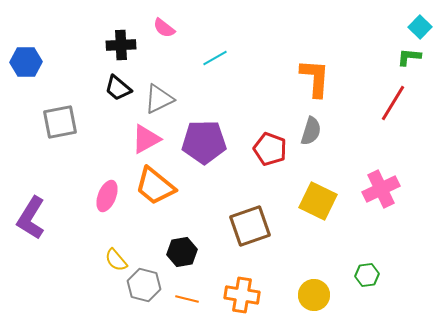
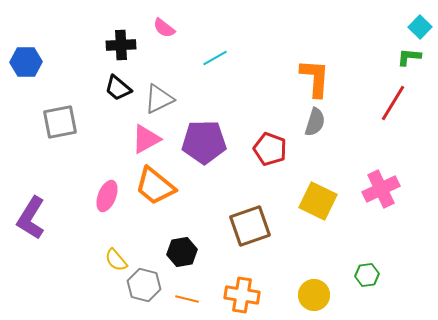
gray semicircle: moved 4 px right, 9 px up
